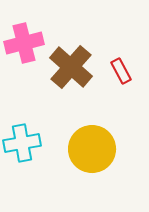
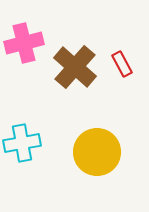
brown cross: moved 4 px right
red rectangle: moved 1 px right, 7 px up
yellow circle: moved 5 px right, 3 px down
